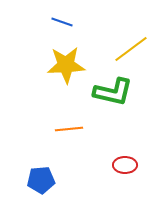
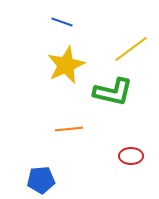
yellow star: rotated 21 degrees counterclockwise
red ellipse: moved 6 px right, 9 px up
